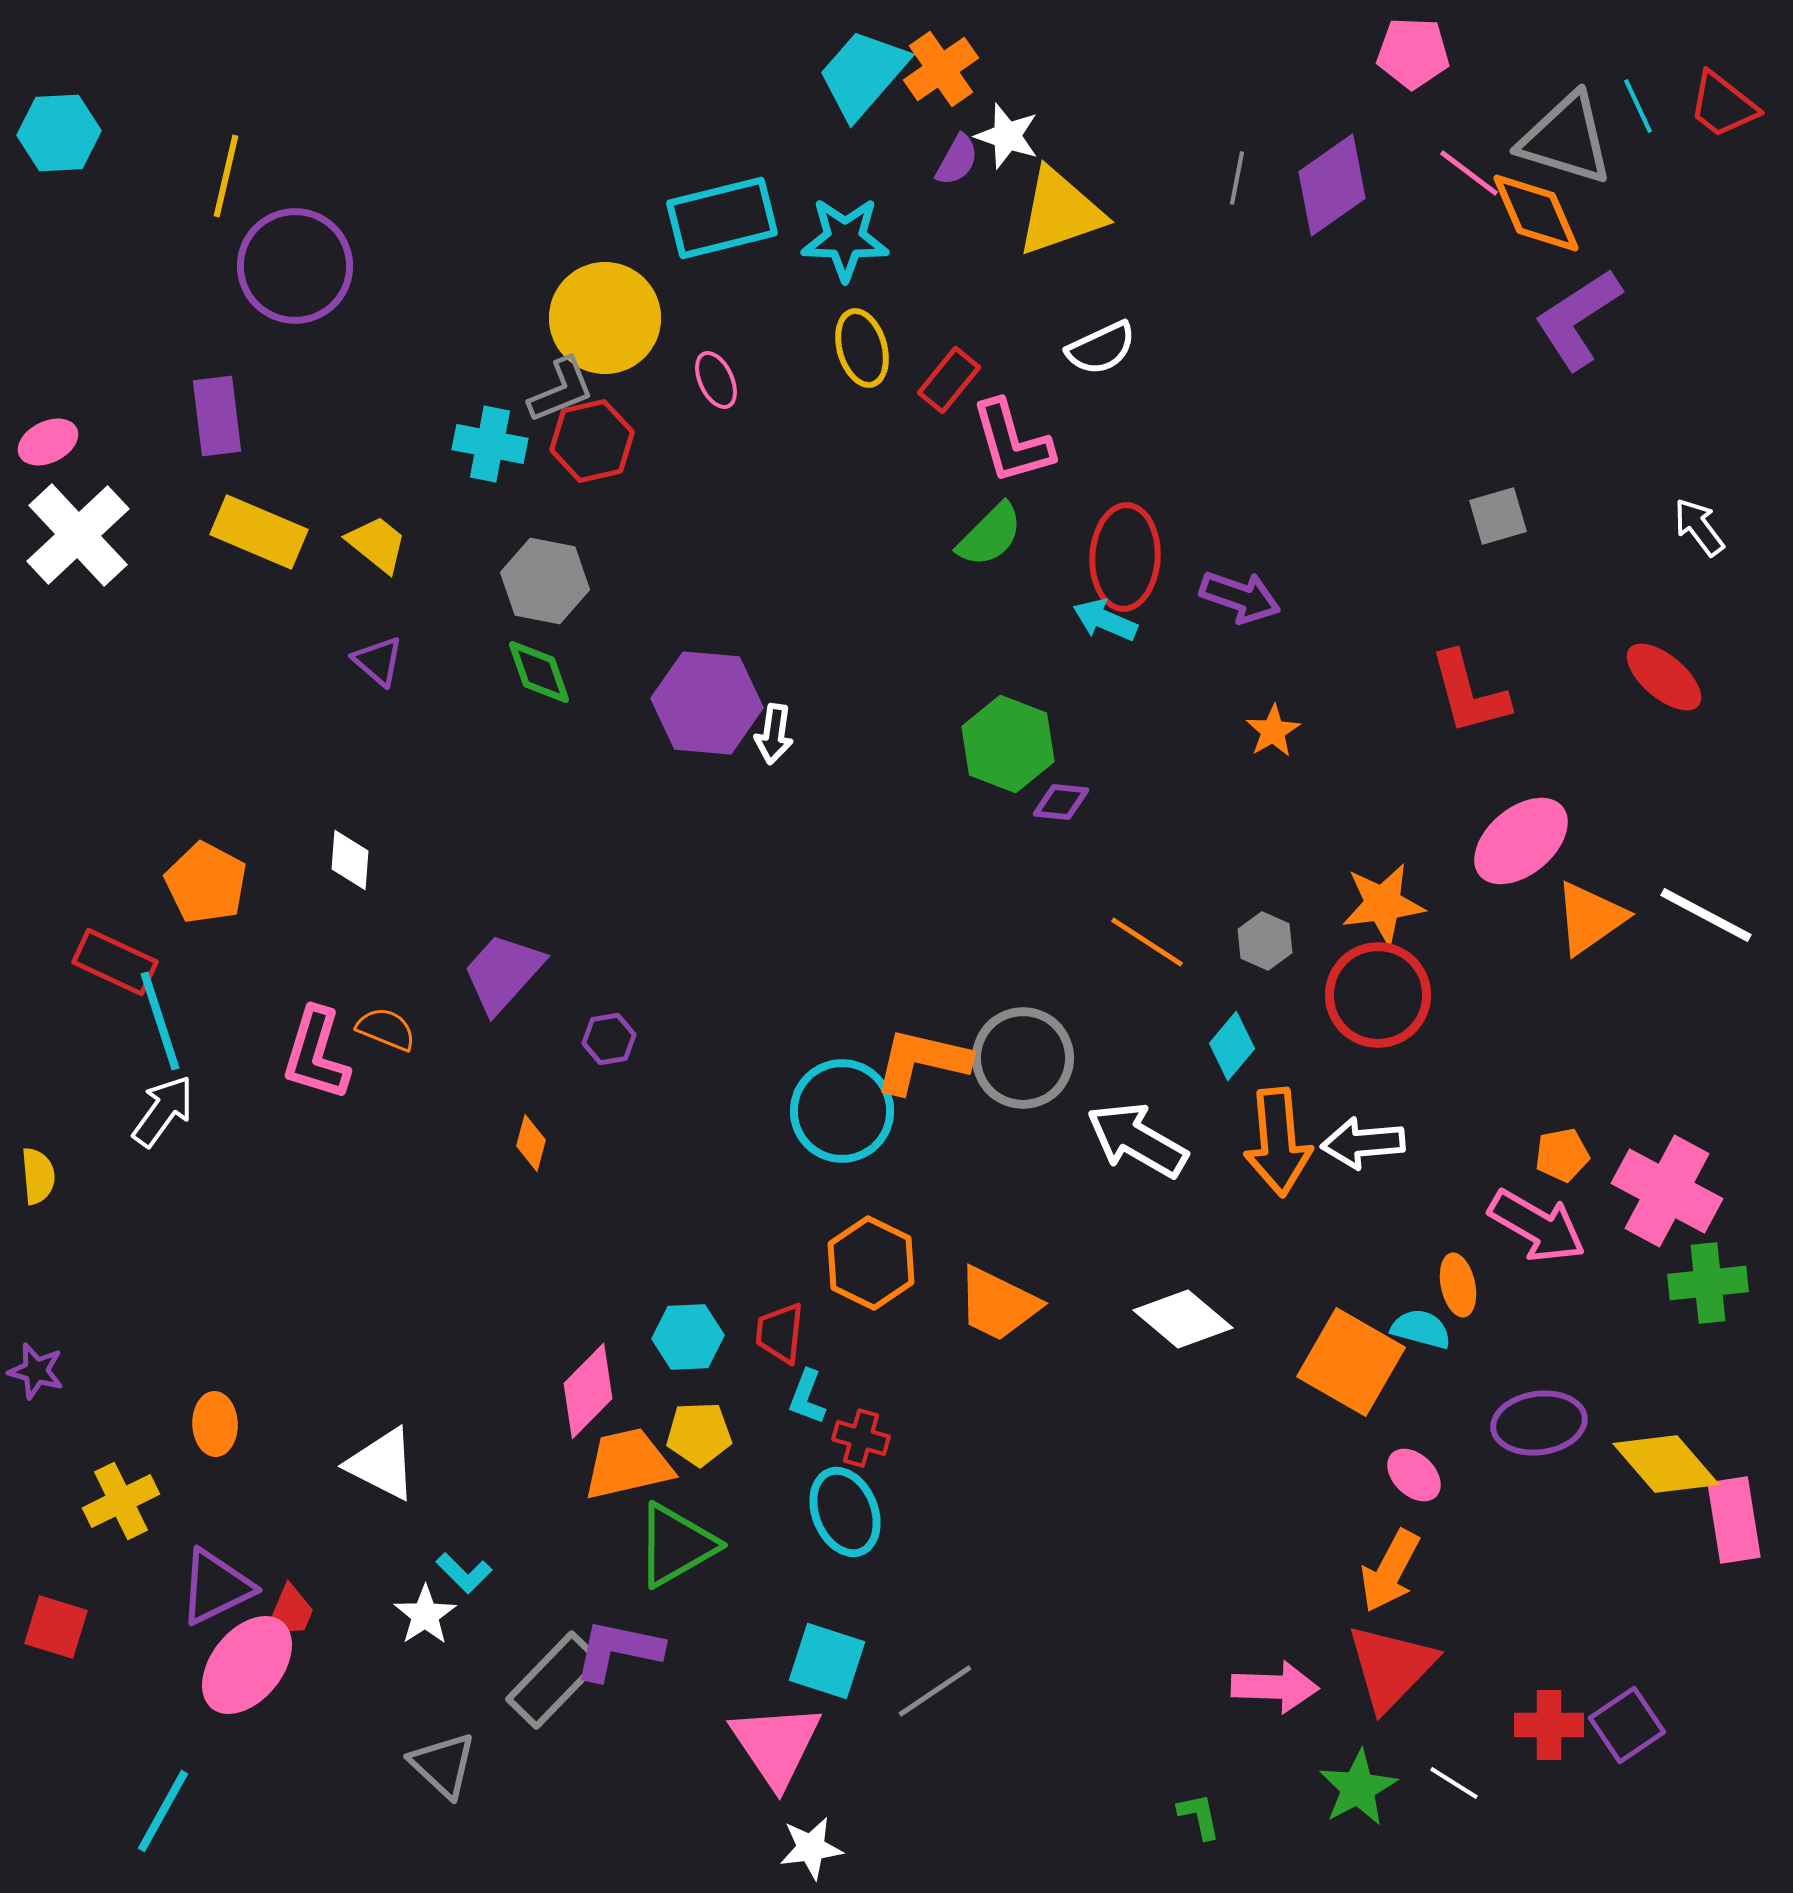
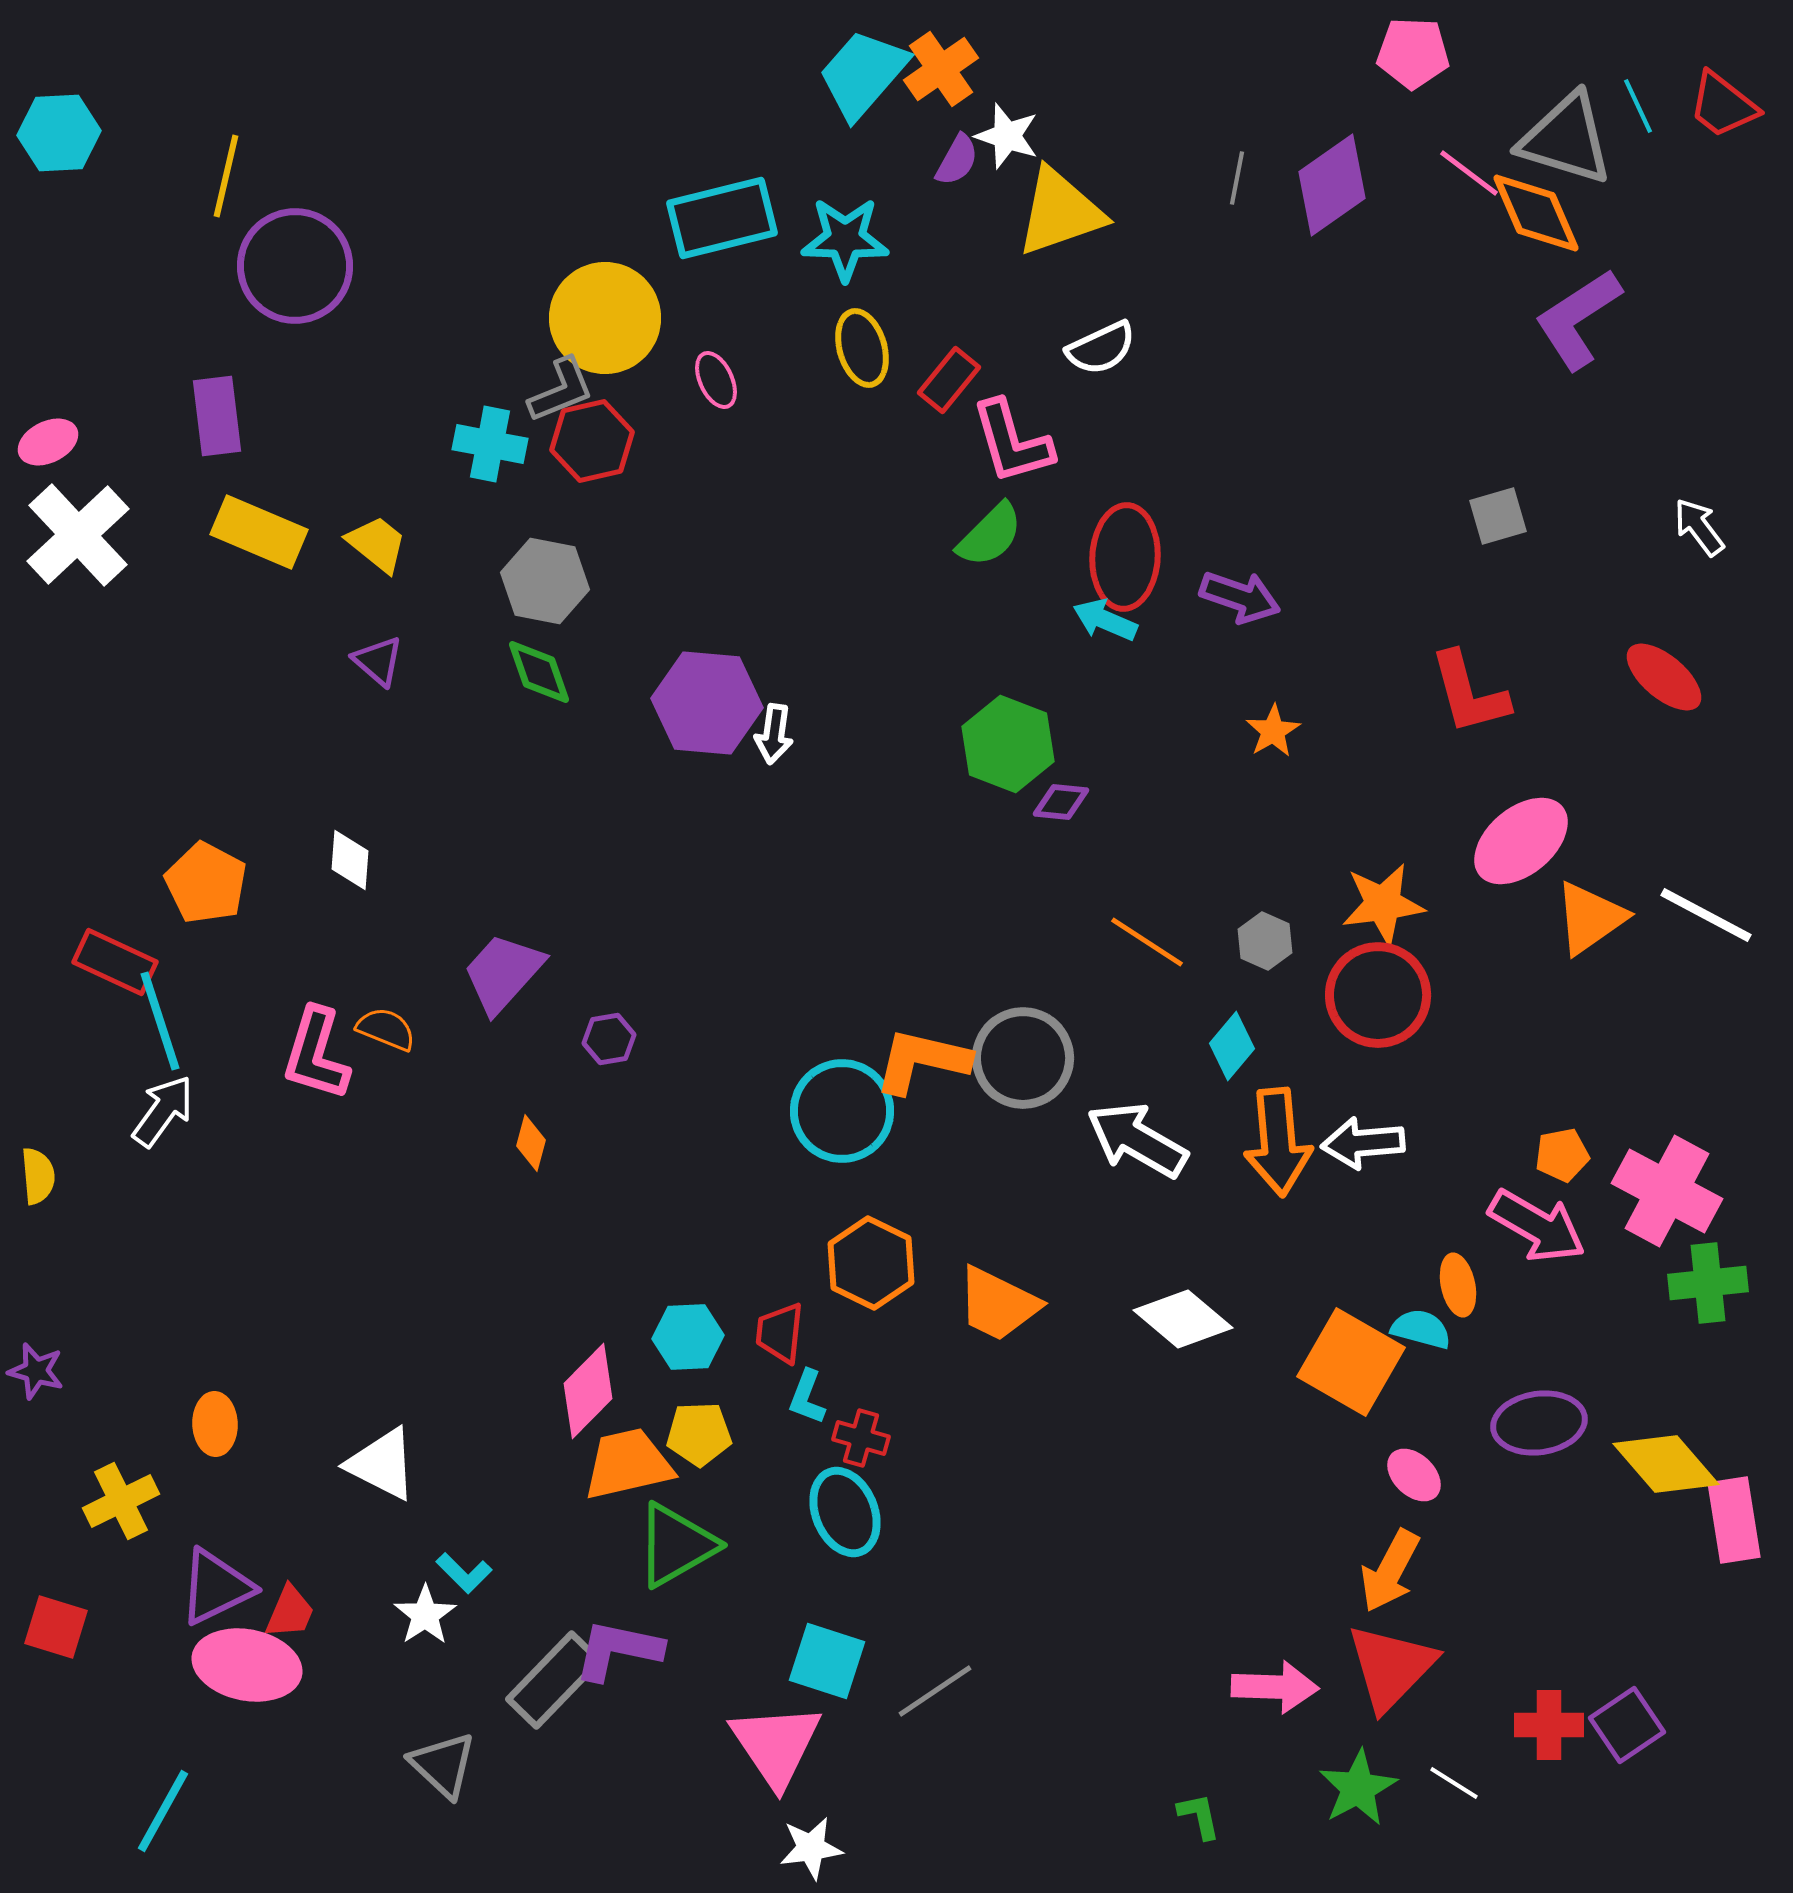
pink ellipse at (247, 1665): rotated 62 degrees clockwise
